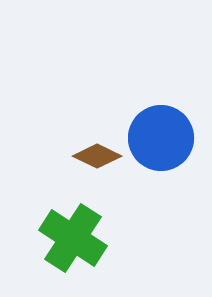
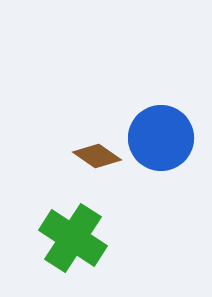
brown diamond: rotated 9 degrees clockwise
